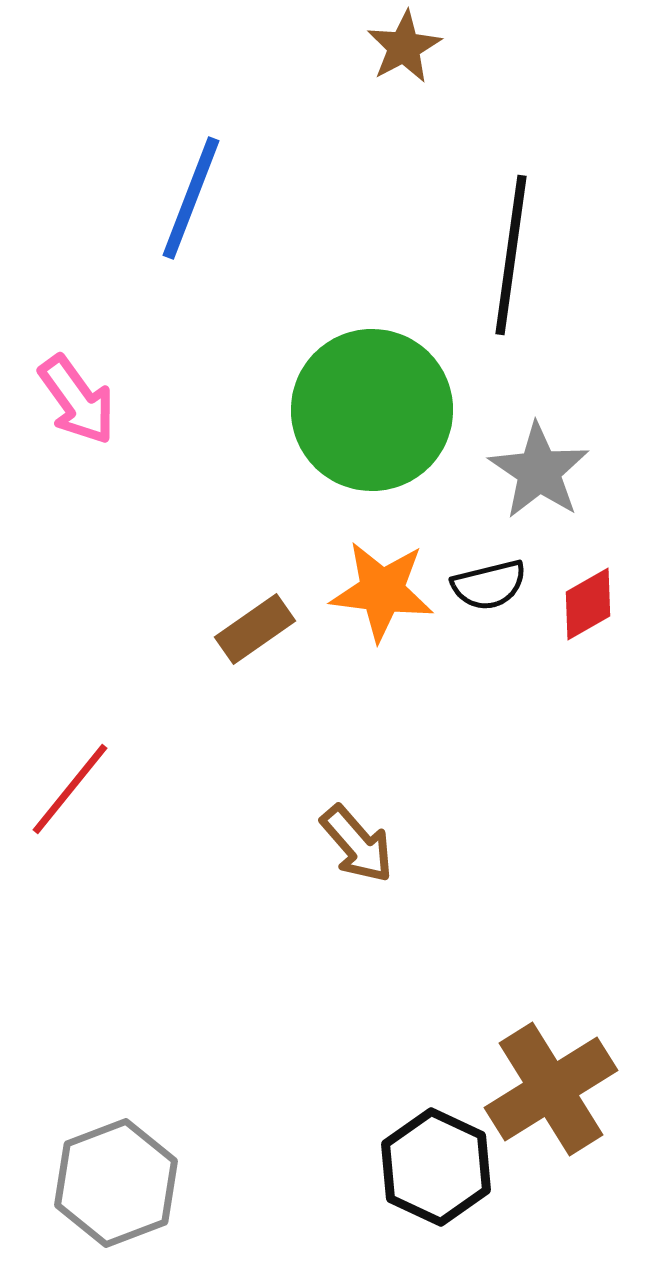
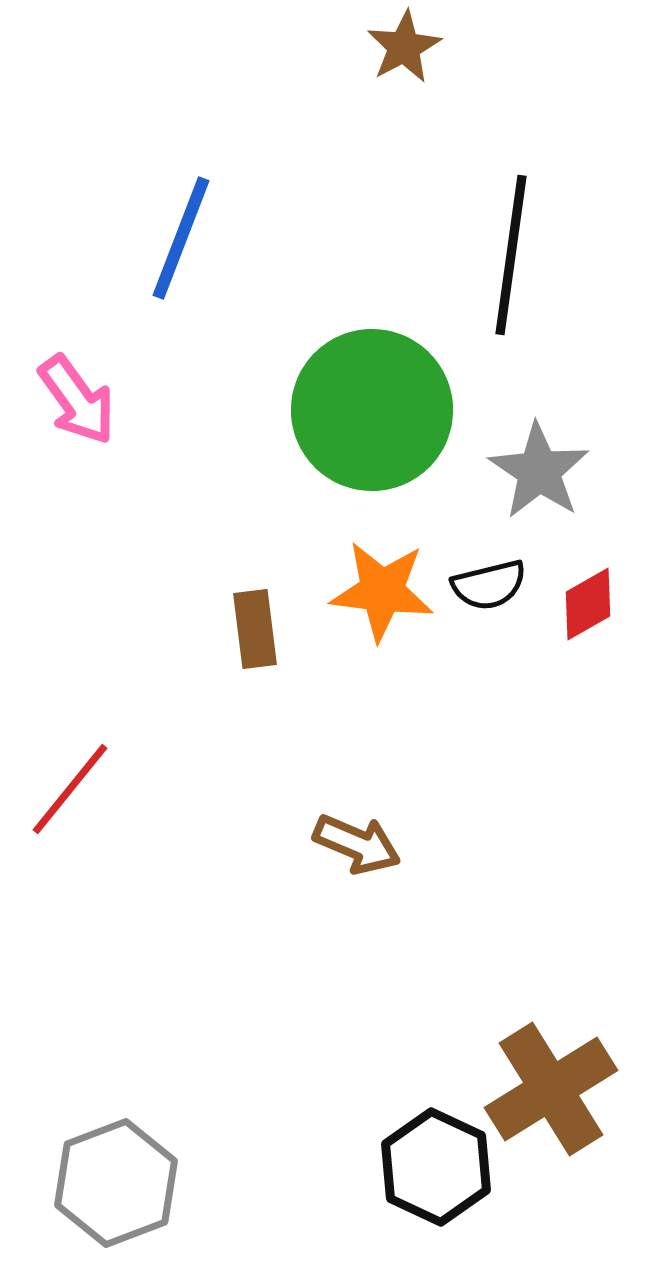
blue line: moved 10 px left, 40 px down
brown rectangle: rotated 62 degrees counterclockwise
brown arrow: rotated 26 degrees counterclockwise
